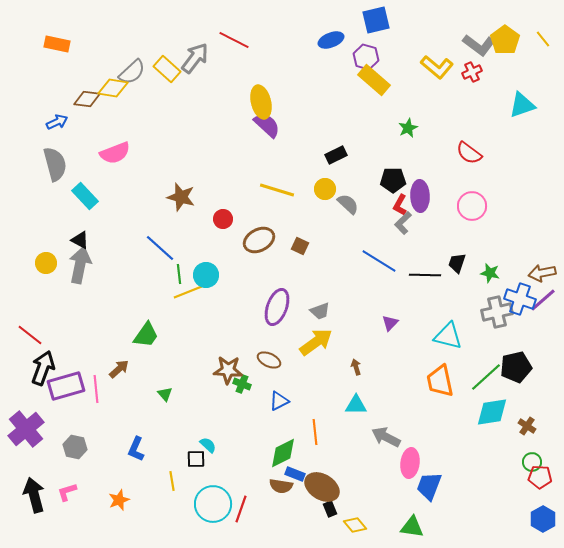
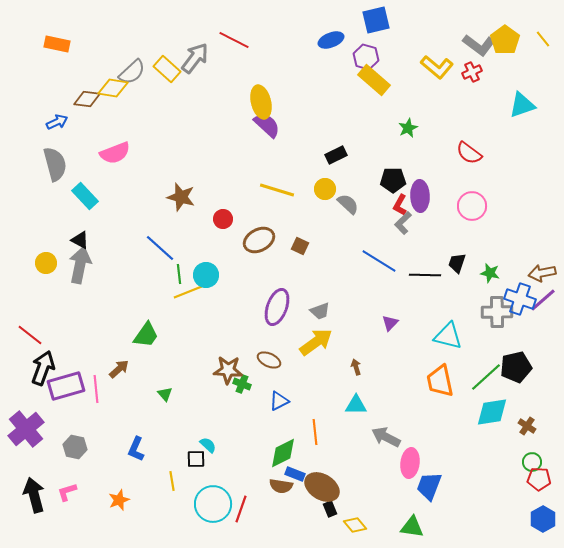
gray cross at (497, 312): rotated 12 degrees clockwise
red pentagon at (540, 477): moved 1 px left, 2 px down
